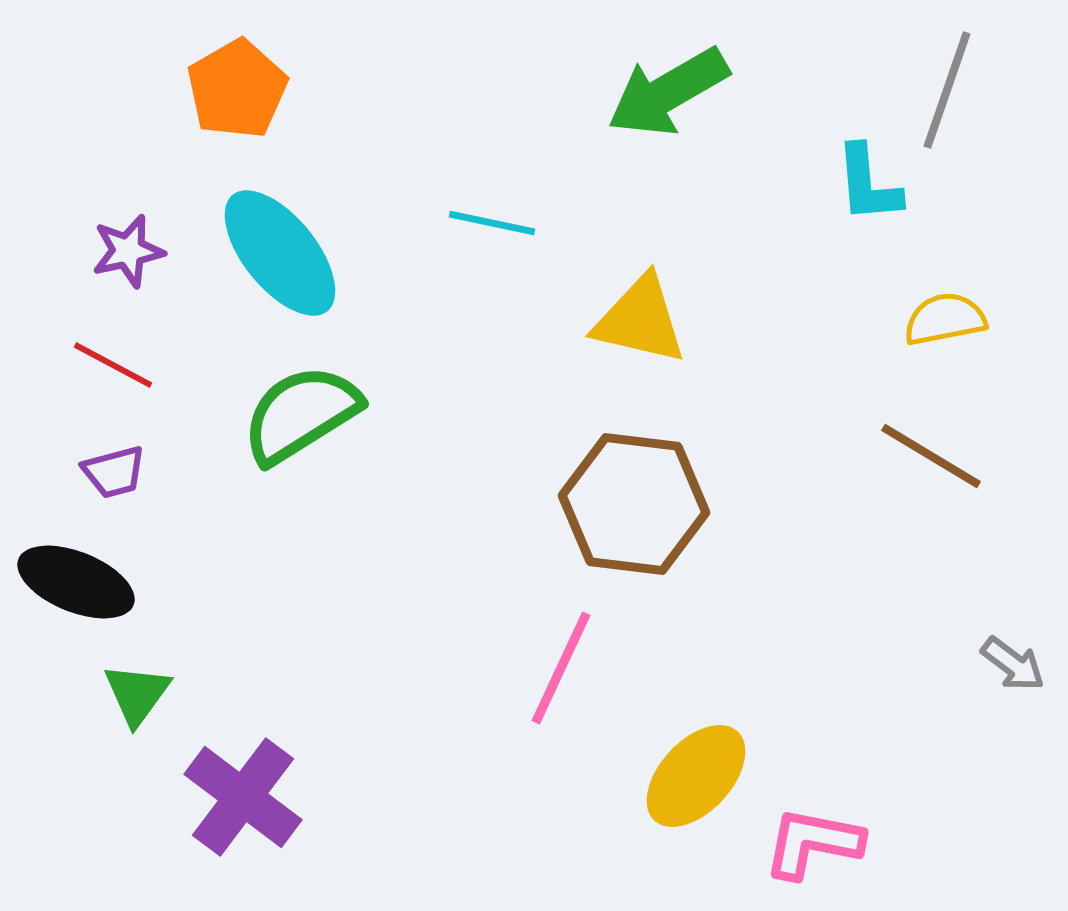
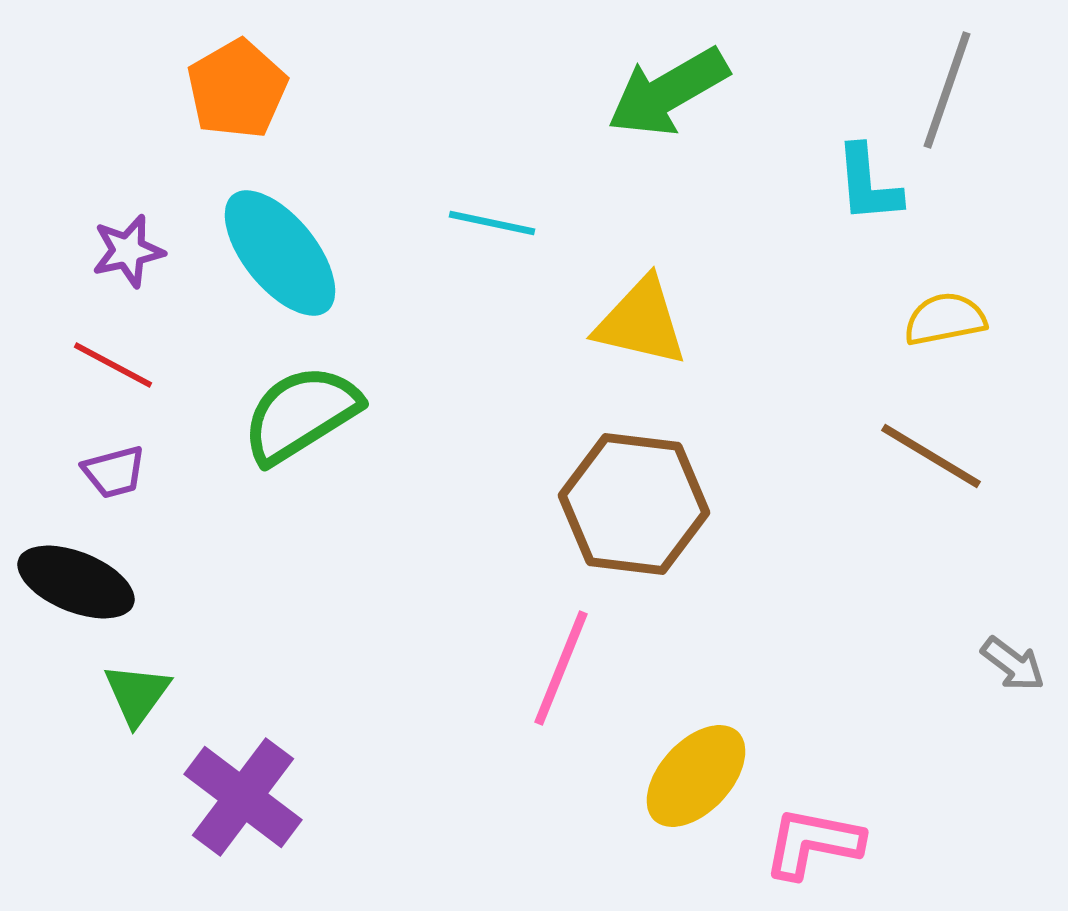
yellow triangle: moved 1 px right, 2 px down
pink line: rotated 3 degrees counterclockwise
